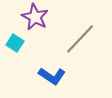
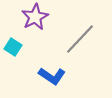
purple star: rotated 16 degrees clockwise
cyan square: moved 2 px left, 4 px down
